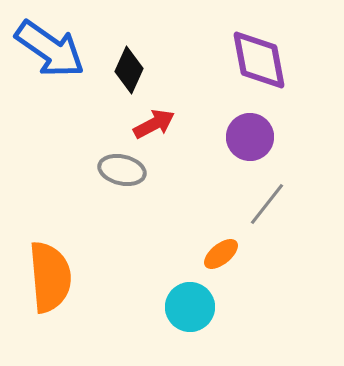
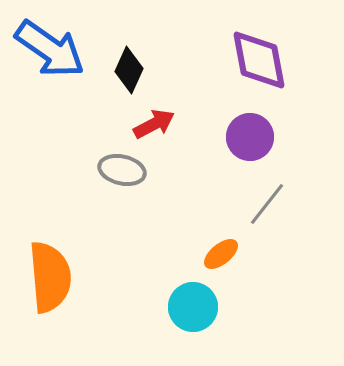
cyan circle: moved 3 px right
